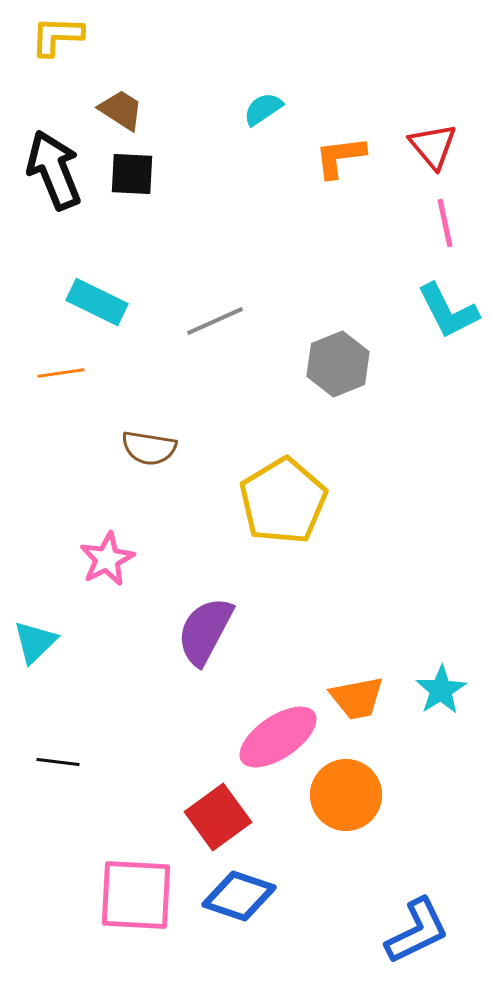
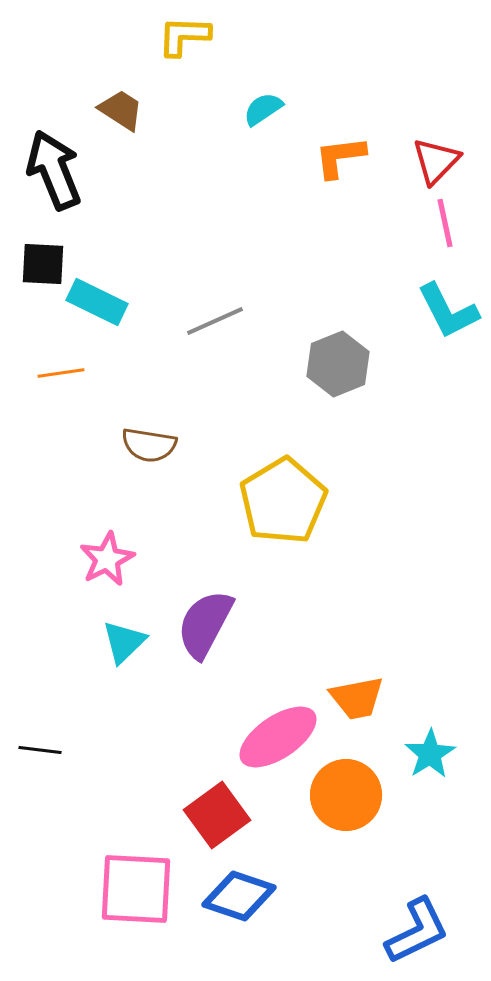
yellow L-shape: moved 127 px right
red triangle: moved 3 px right, 15 px down; rotated 24 degrees clockwise
black square: moved 89 px left, 90 px down
brown semicircle: moved 3 px up
purple semicircle: moved 7 px up
cyan triangle: moved 89 px right
cyan star: moved 11 px left, 64 px down
black line: moved 18 px left, 12 px up
red square: moved 1 px left, 2 px up
pink square: moved 6 px up
